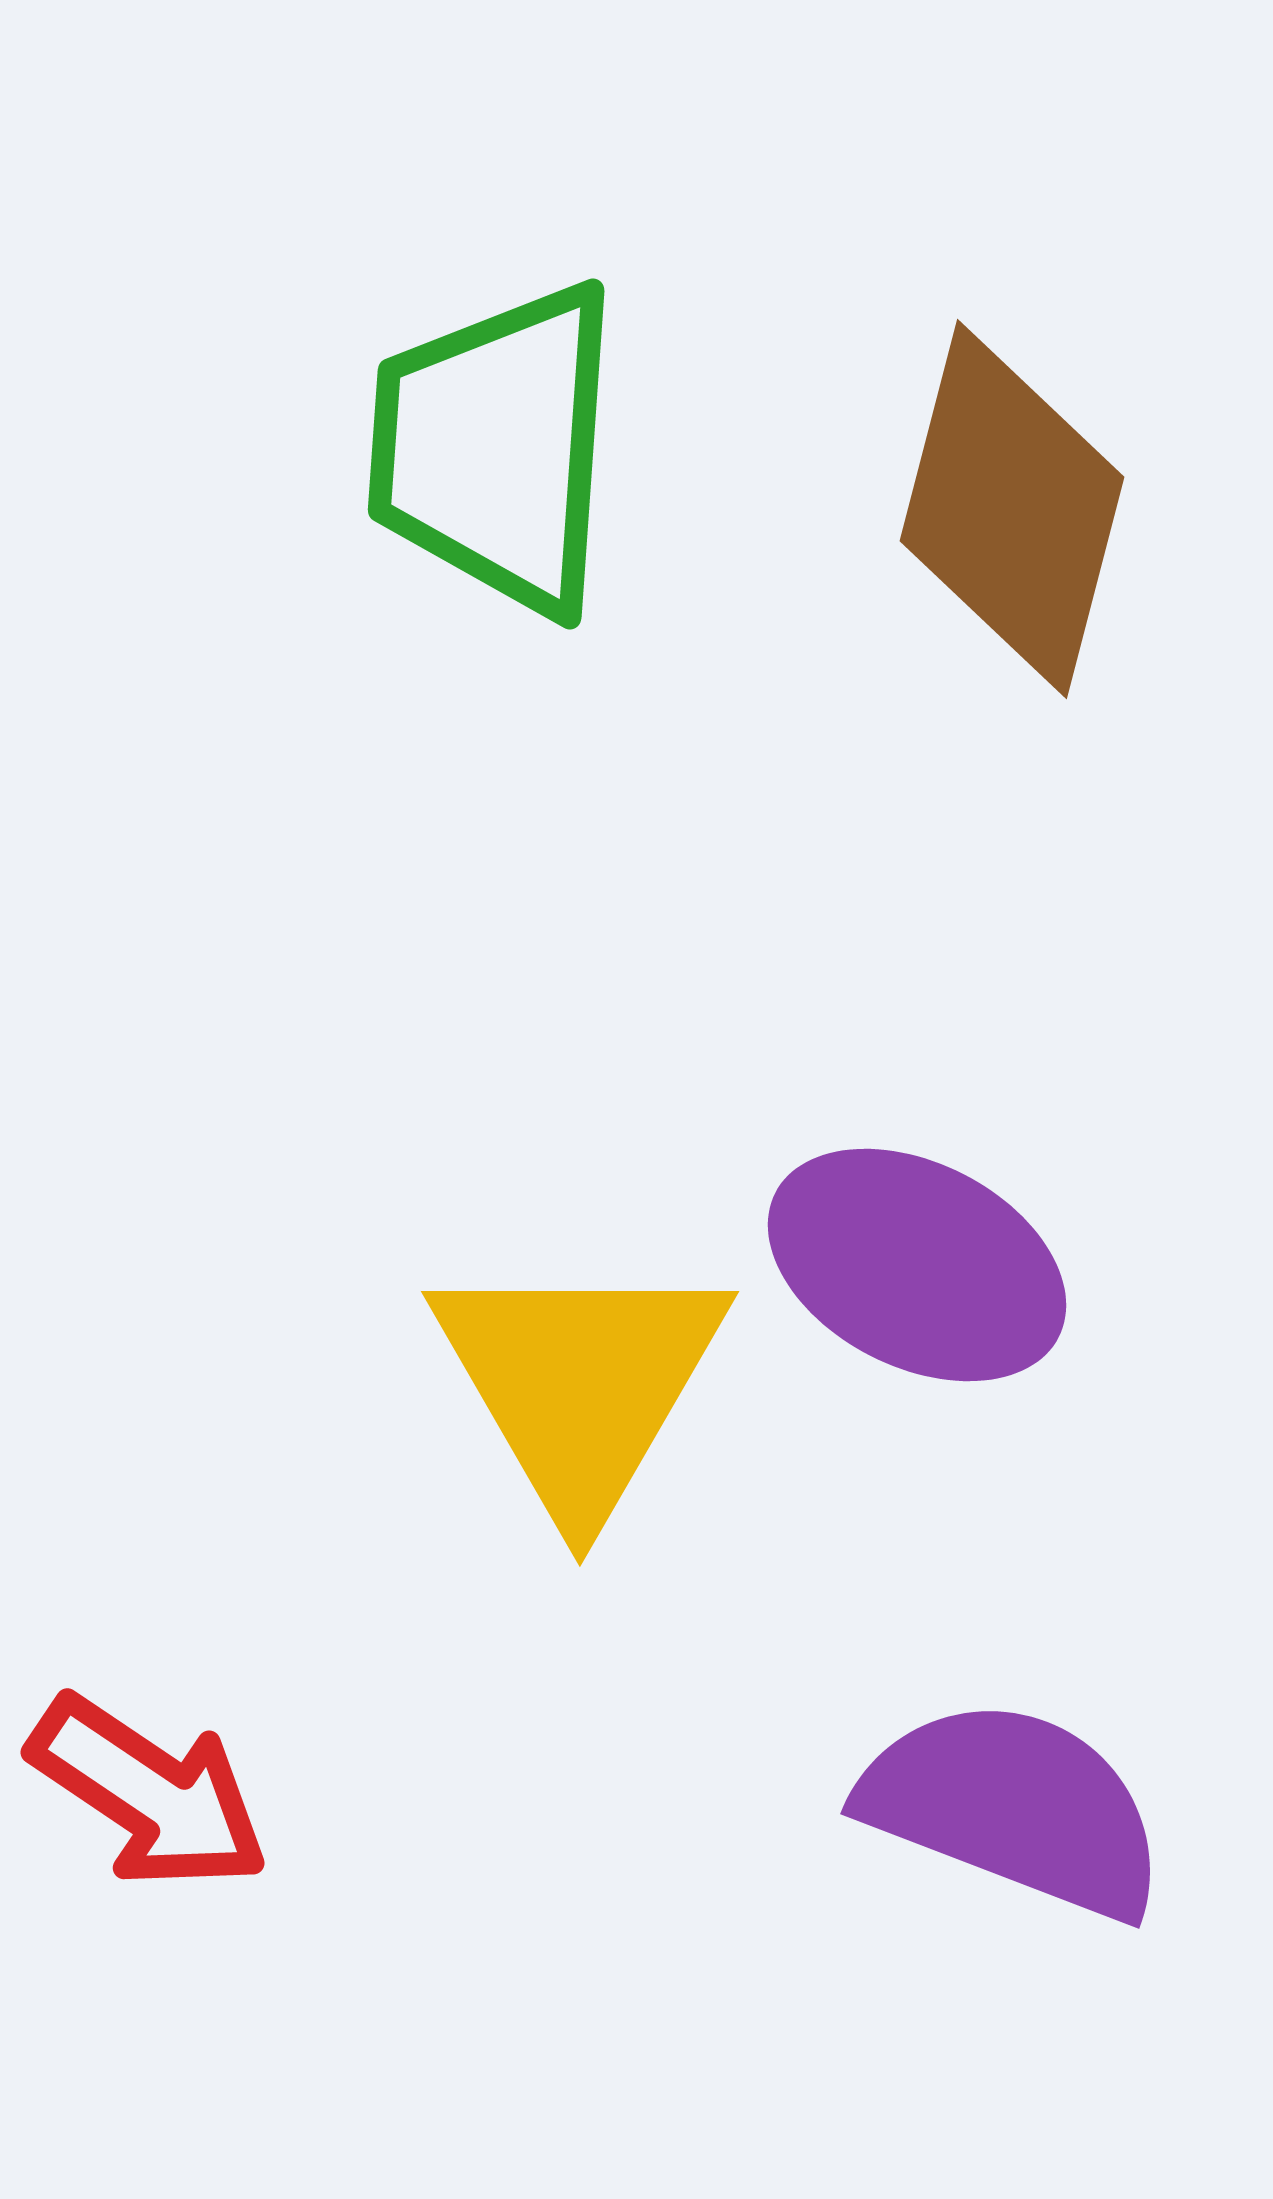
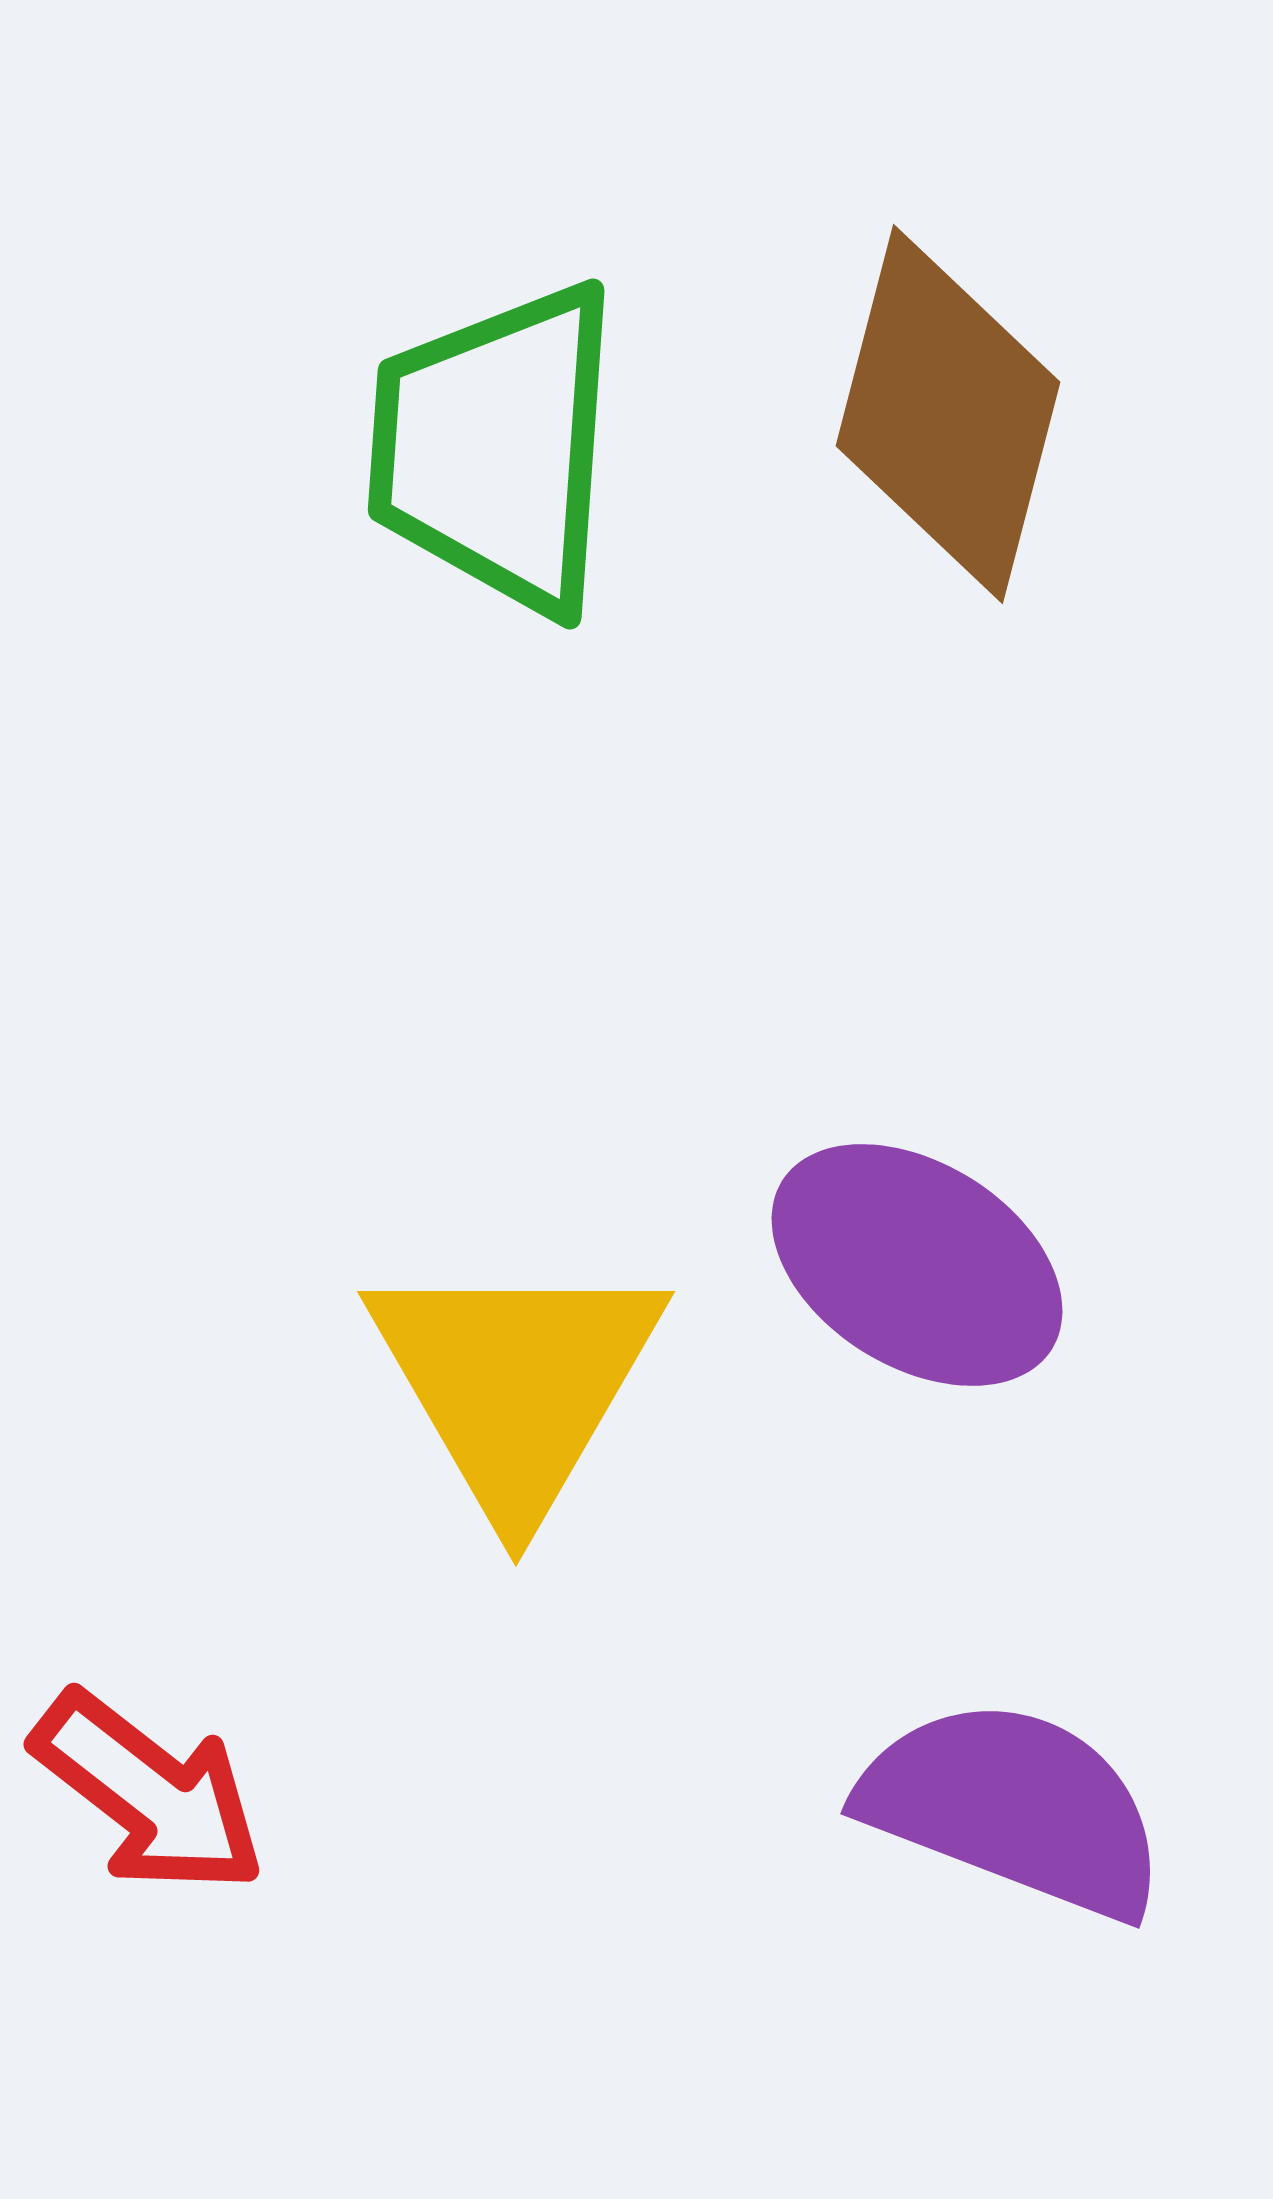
brown diamond: moved 64 px left, 95 px up
purple ellipse: rotated 5 degrees clockwise
yellow triangle: moved 64 px left
red arrow: rotated 4 degrees clockwise
